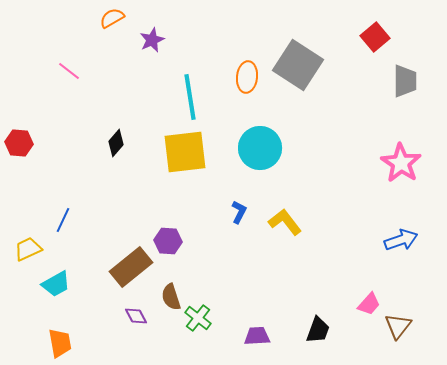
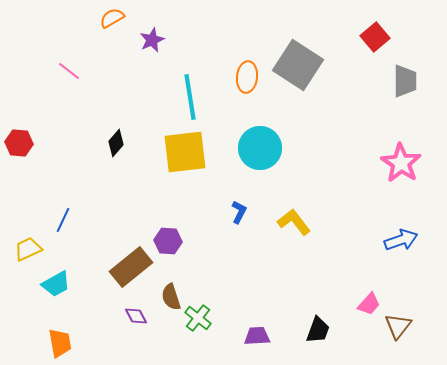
yellow L-shape: moved 9 px right
